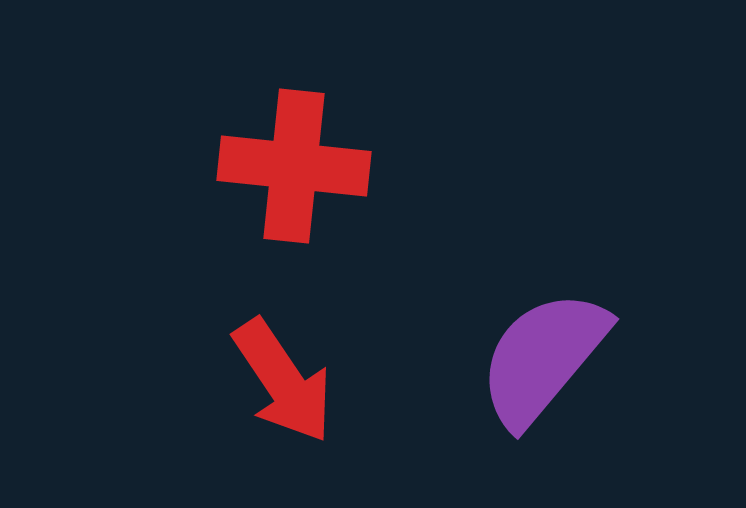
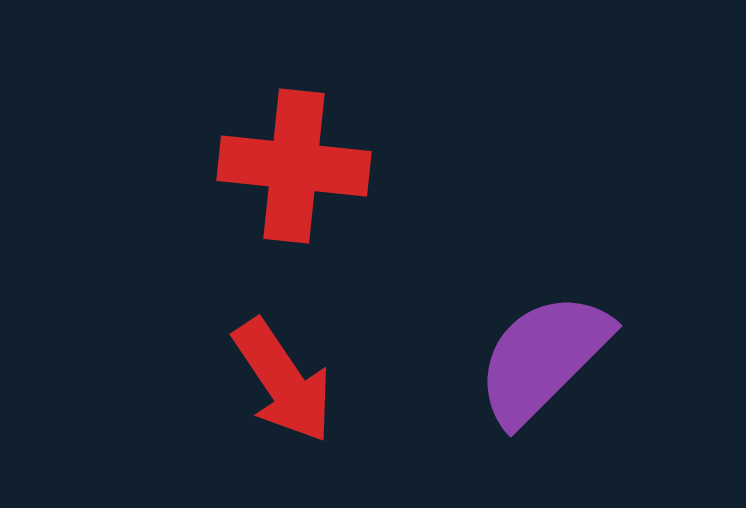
purple semicircle: rotated 5 degrees clockwise
